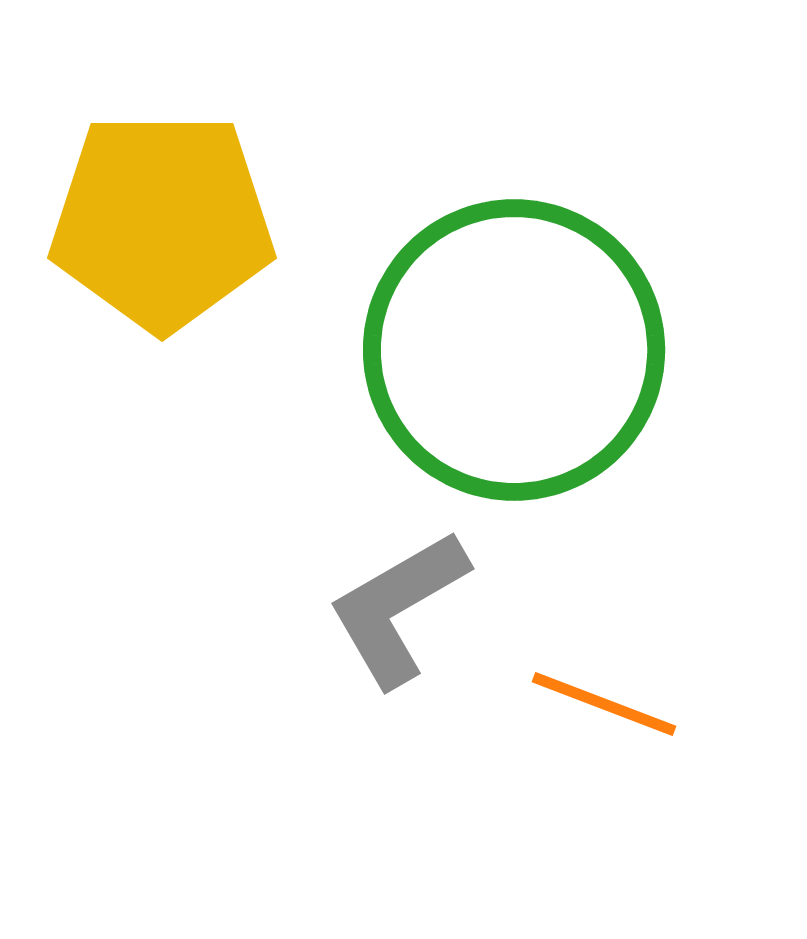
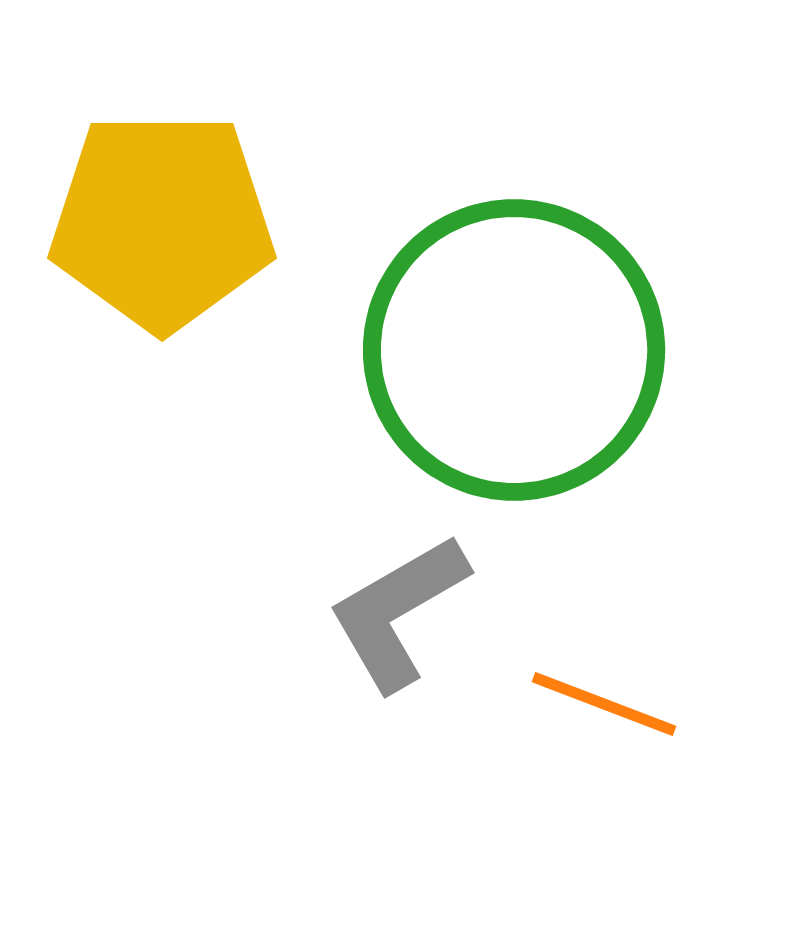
gray L-shape: moved 4 px down
